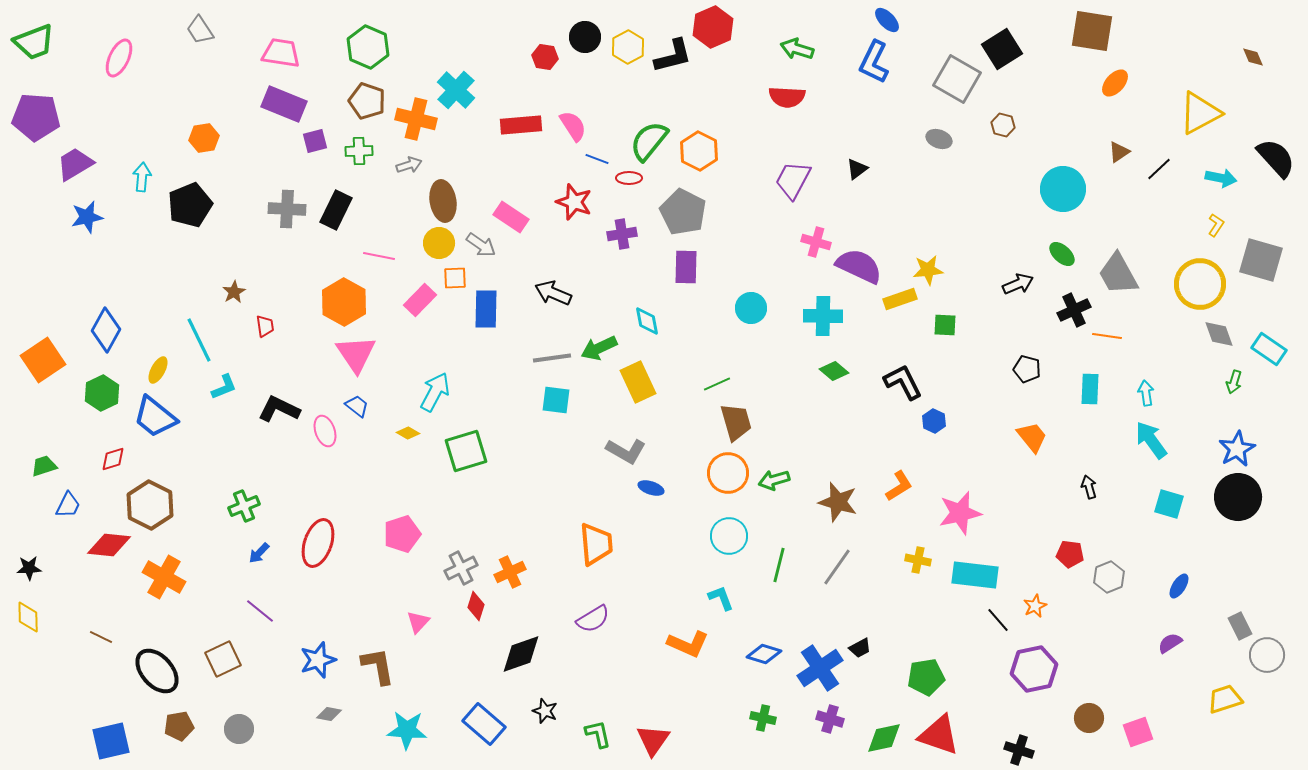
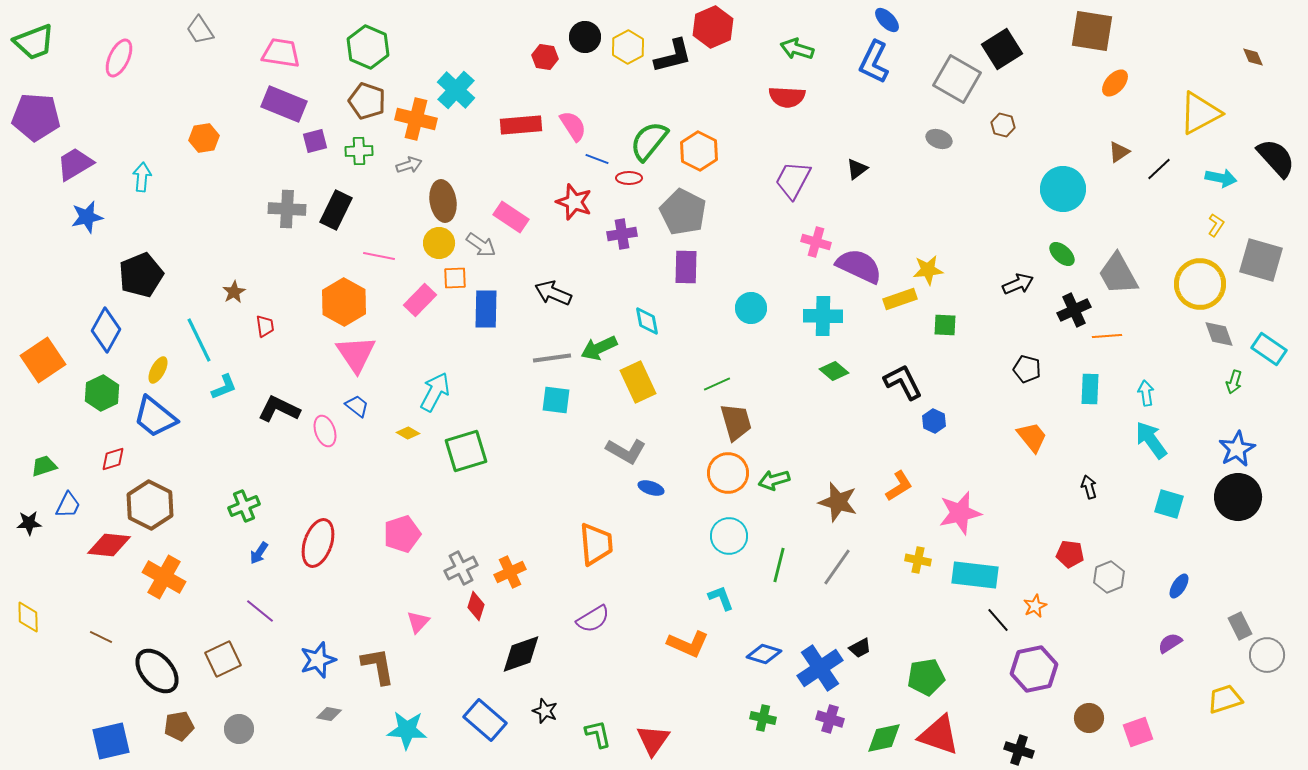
black pentagon at (190, 205): moved 49 px left, 70 px down
orange line at (1107, 336): rotated 12 degrees counterclockwise
blue arrow at (259, 553): rotated 10 degrees counterclockwise
black star at (29, 568): moved 45 px up
blue rectangle at (484, 724): moved 1 px right, 4 px up
